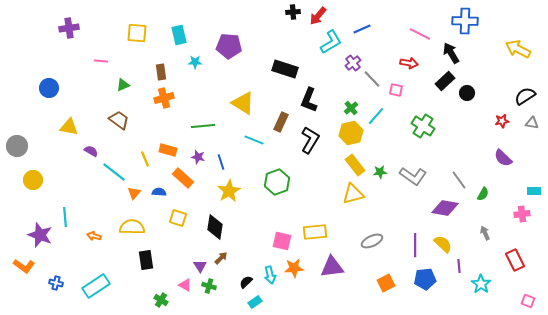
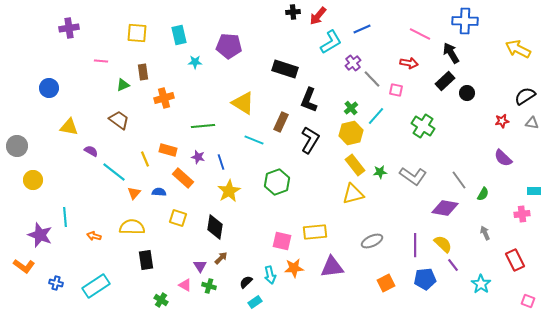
brown rectangle at (161, 72): moved 18 px left
purple line at (459, 266): moved 6 px left, 1 px up; rotated 32 degrees counterclockwise
